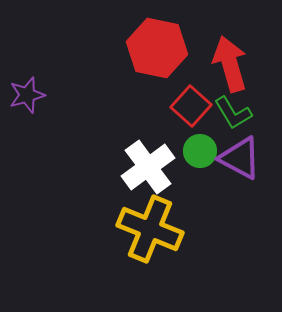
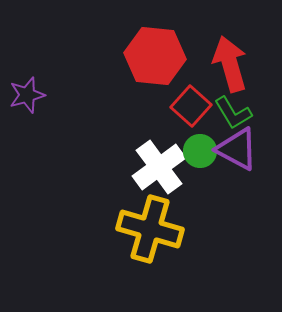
red hexagon: moved 2 px left, 8 px down; rotated 6 degrees counterclockwise
purple triangle: moved 3 px left, 9 px up
white cross: moved 11 px right
yellow cross: rotated 6 degrees counterclockwise
